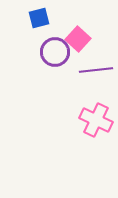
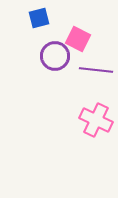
pink square: rotated 15 degrees counterclockwise
purple circle: moved 4 px down
purple line: rotated 12 degrees clockwise
